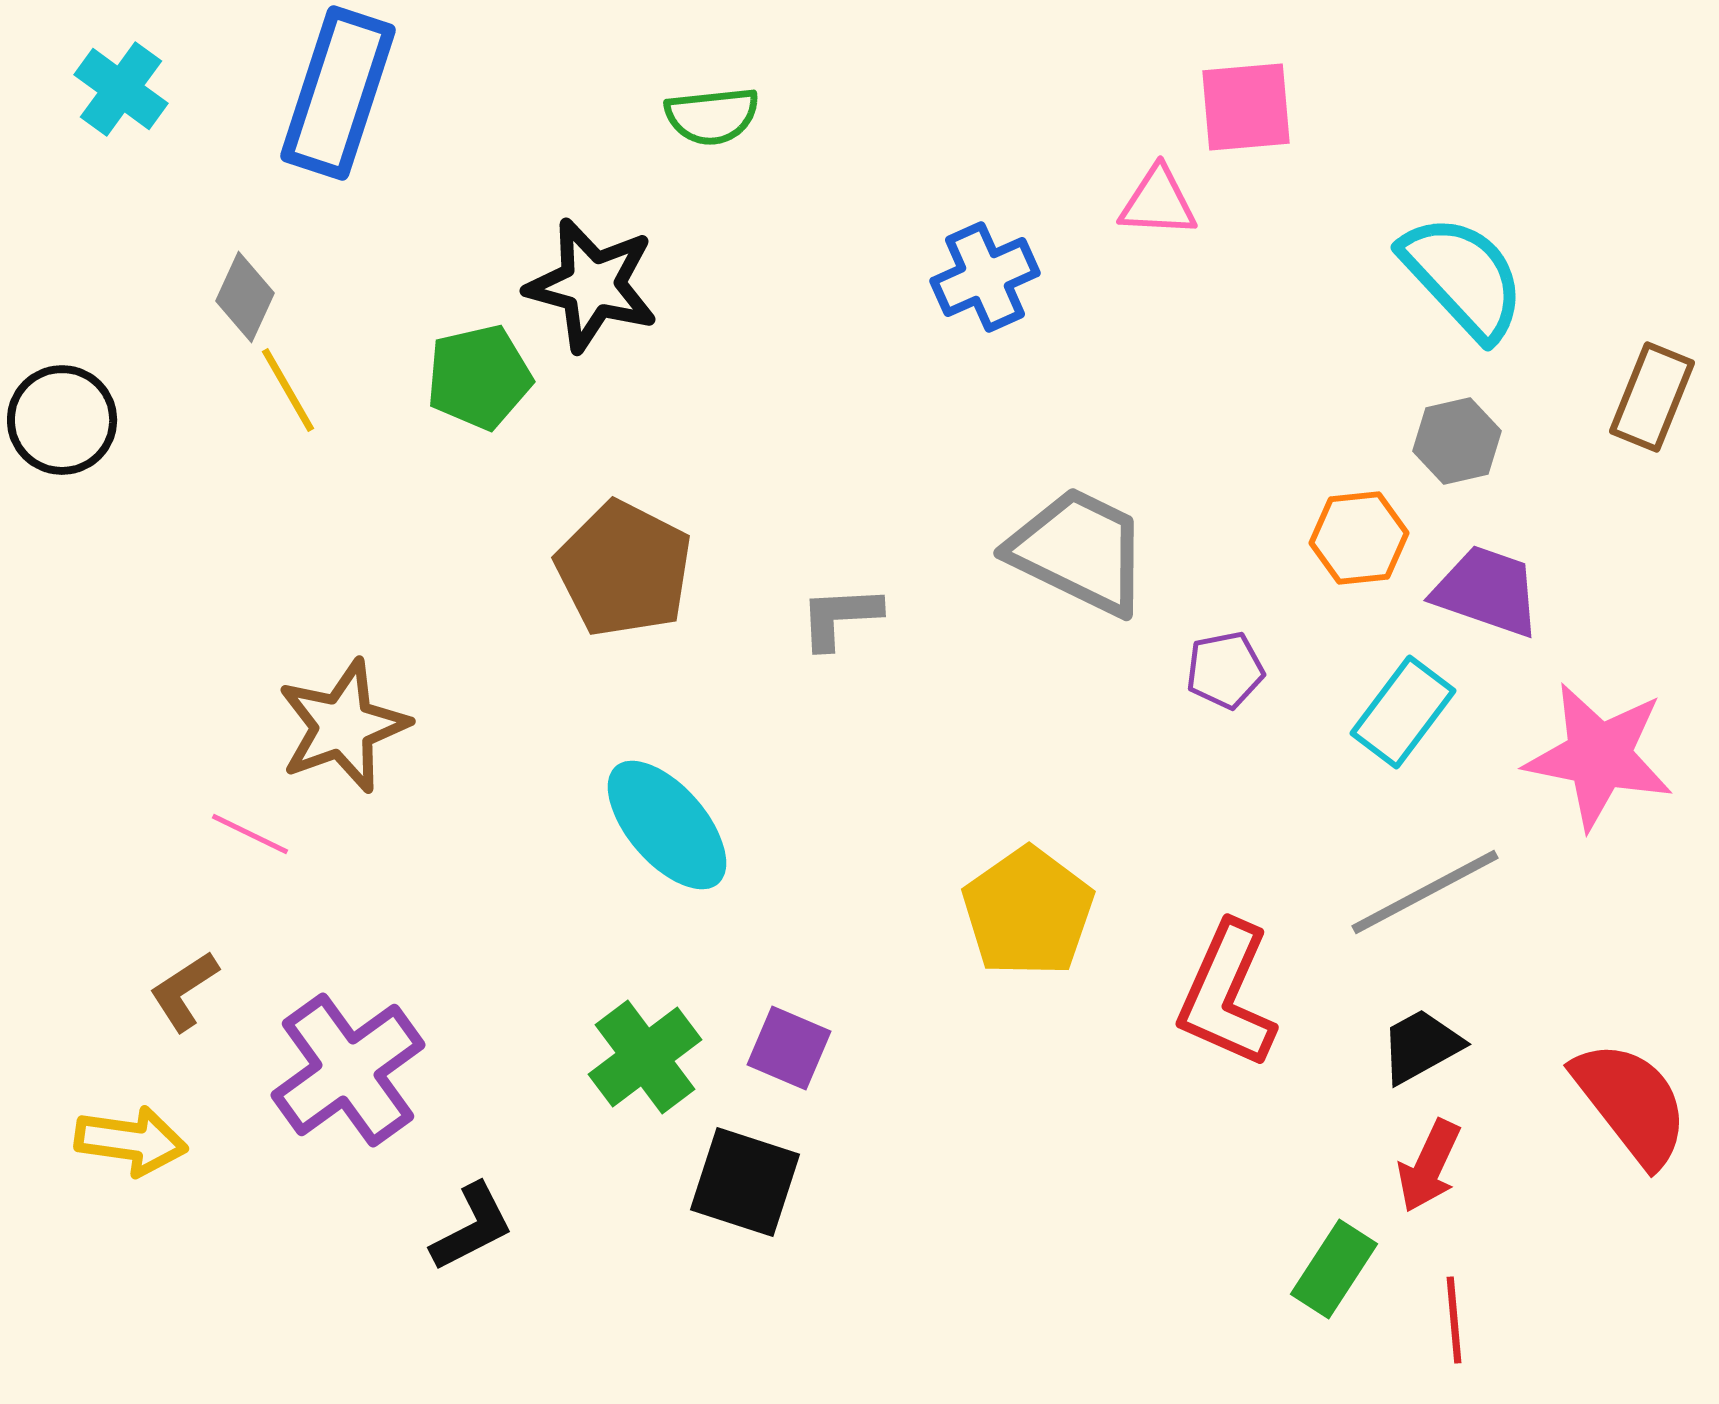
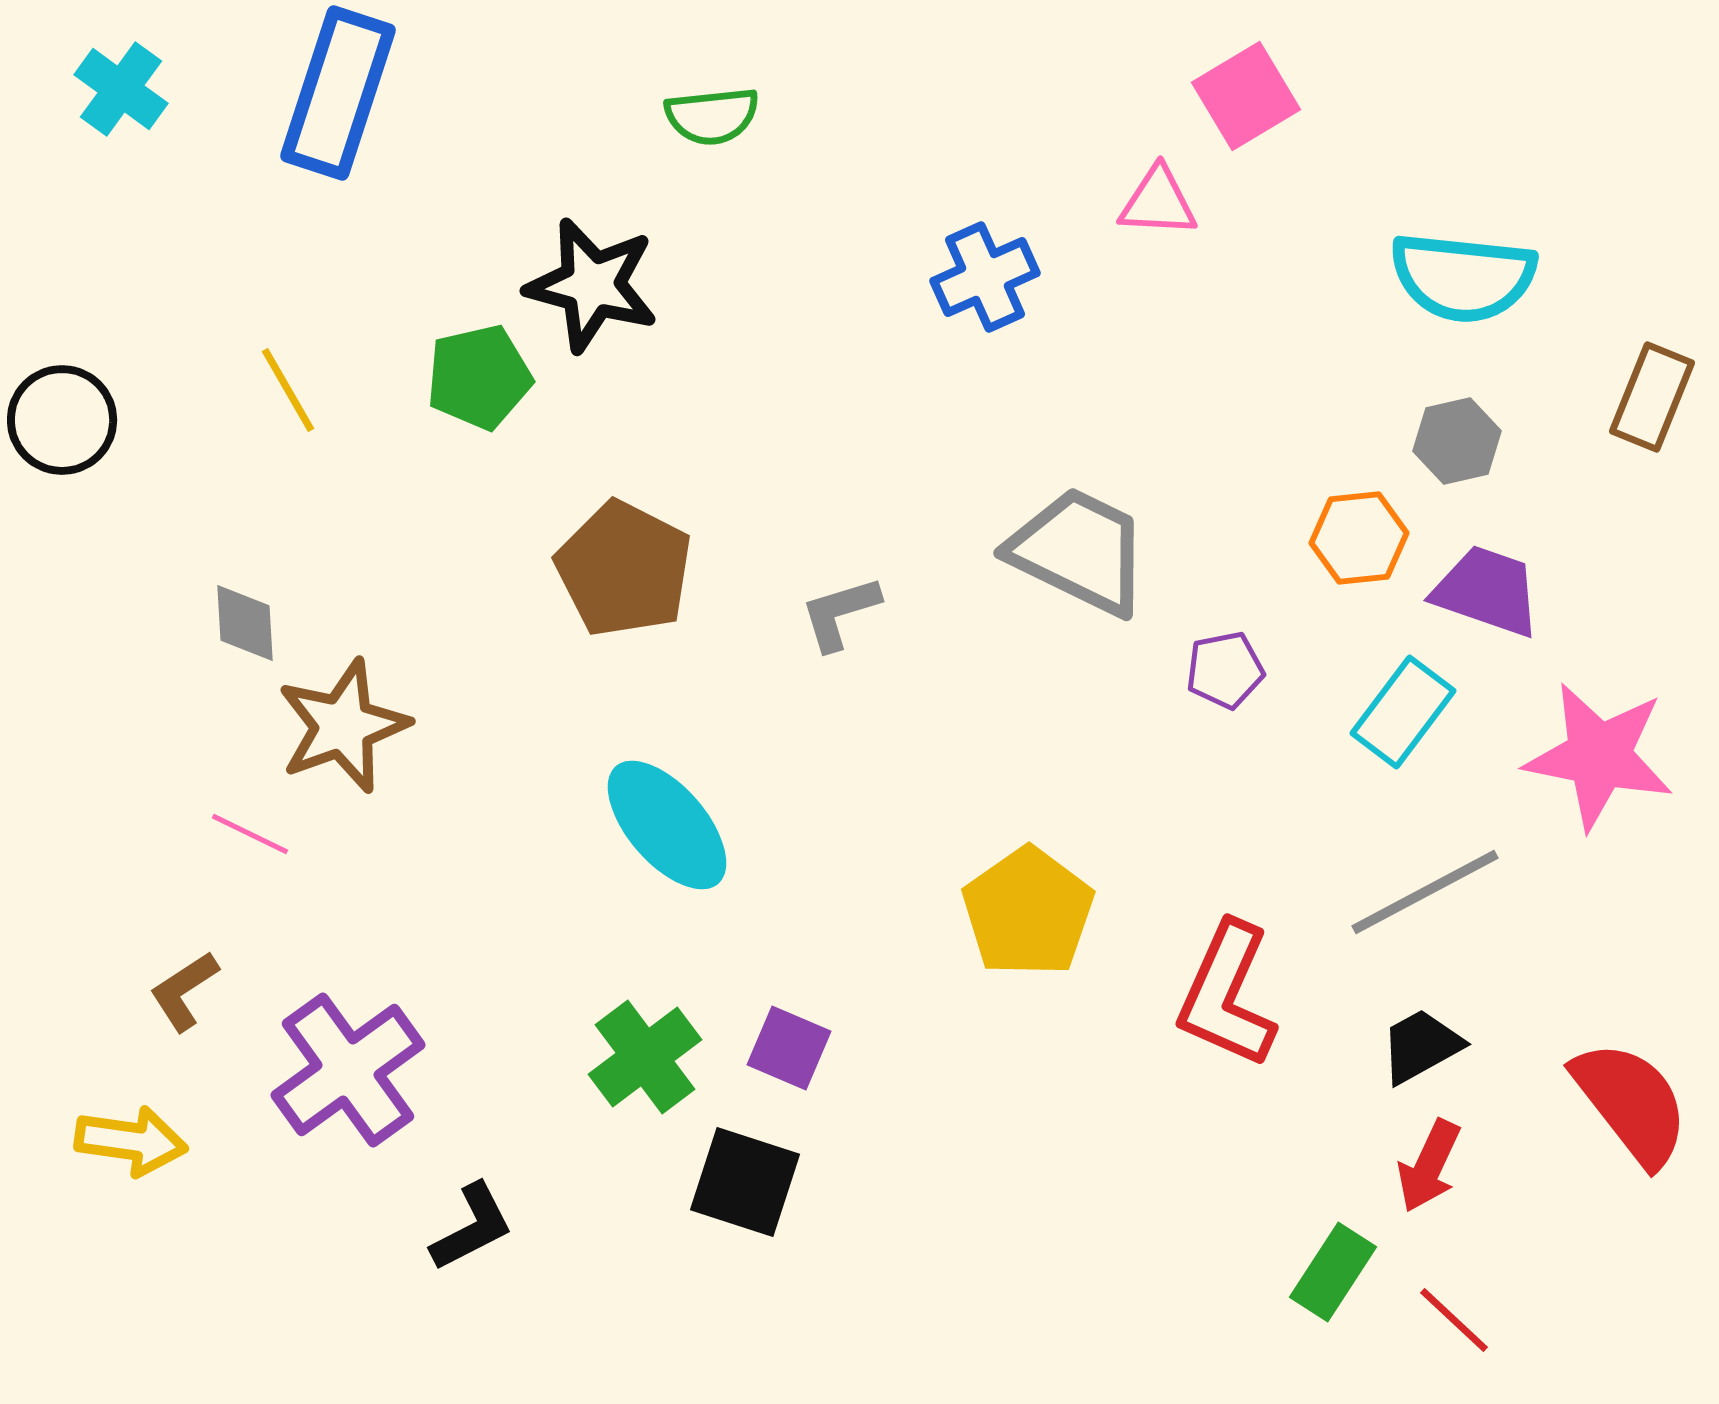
pink square: moved 11 px up; rotated 26 degrees counterclockwise
cyan semicircle: rotated 139 degrees clockwise
gray diamond: moved 326 px down; rotated 28 degrees counterclockwise
gray L-shape: moved 4 px up; rotated 14 degrees counterclockwise
green rectangle: moved 1 px left, 3 px down
red line: rotated 42 degrees counterclockwise
